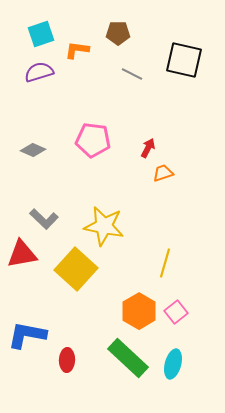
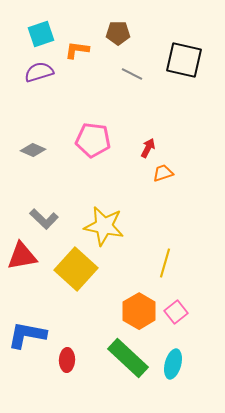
red triangle: moved 2 px down
